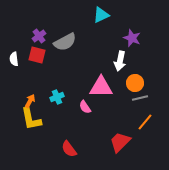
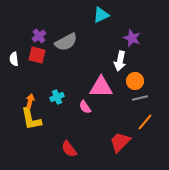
gray semicircle: moved 1 px right
orange circle: moved 2 px up
orange arrow: rotated 16 degrees counterclockwise
